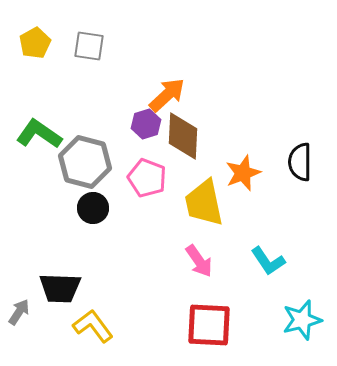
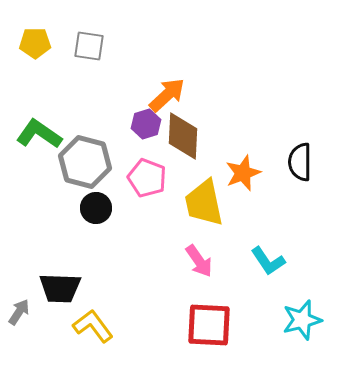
yellow pentagon: rotated 28 degrees clockwise
black circle: moved 3 px right
